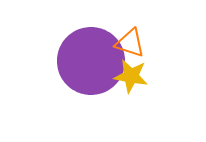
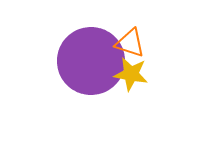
yellow star: moved 2 px up
